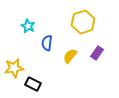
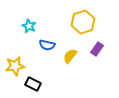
cyan star: moved 1 px right
blue semicircle: moved 2 px down; rotated 84 degrees counterclockwise
purple rectangle: moved 4 px up
yellow star: moved 1 px right, 2 px up
